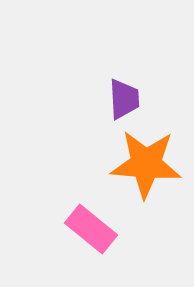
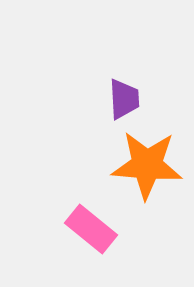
orange star: moved 1 px right, 1 px down
